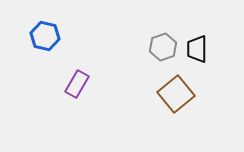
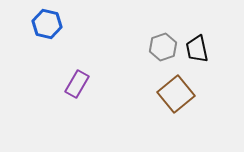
blue hexagon: moved 2 px right, 12 px up
black trapezoid: rotated 12 degrees counterclockwise
